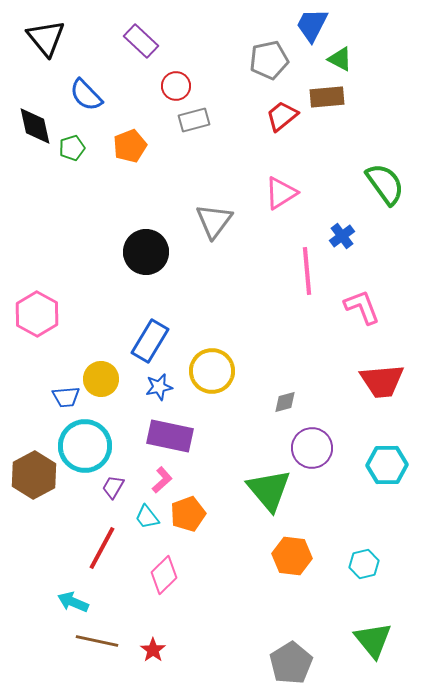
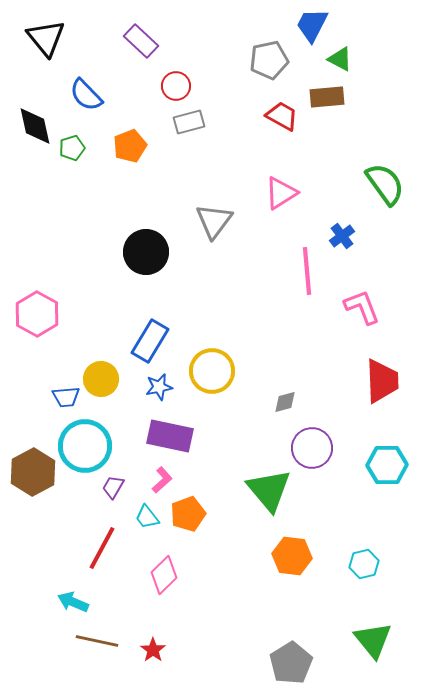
red trapezoid at (282, 116): rotated 68 degrees clockwise
gray rectangle at (194, 120): moved 5 px left, 2 px down
red trapezoid at (382, 381): rotated 87 degrees counterclockwise
brown hexagon at (34, 475): moved 1 px left, 3 px up
